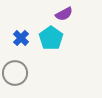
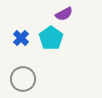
gray circle: moved 8 px right, 6 px down
